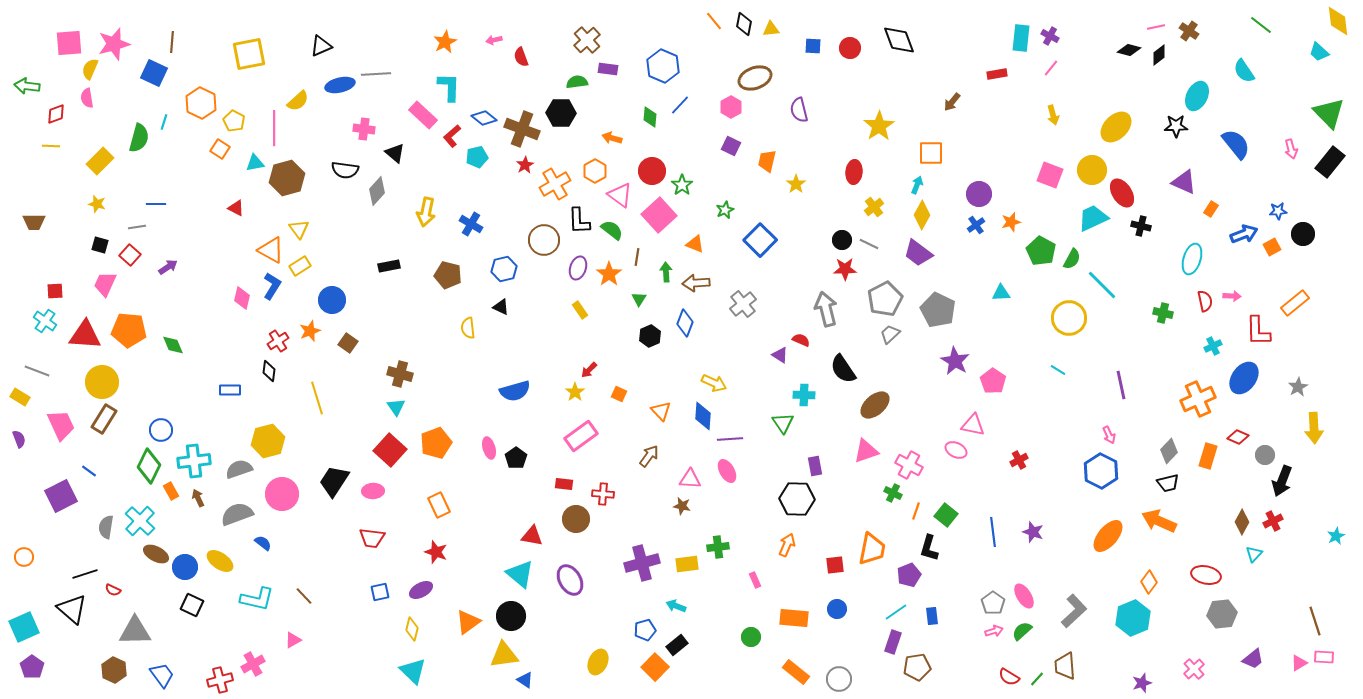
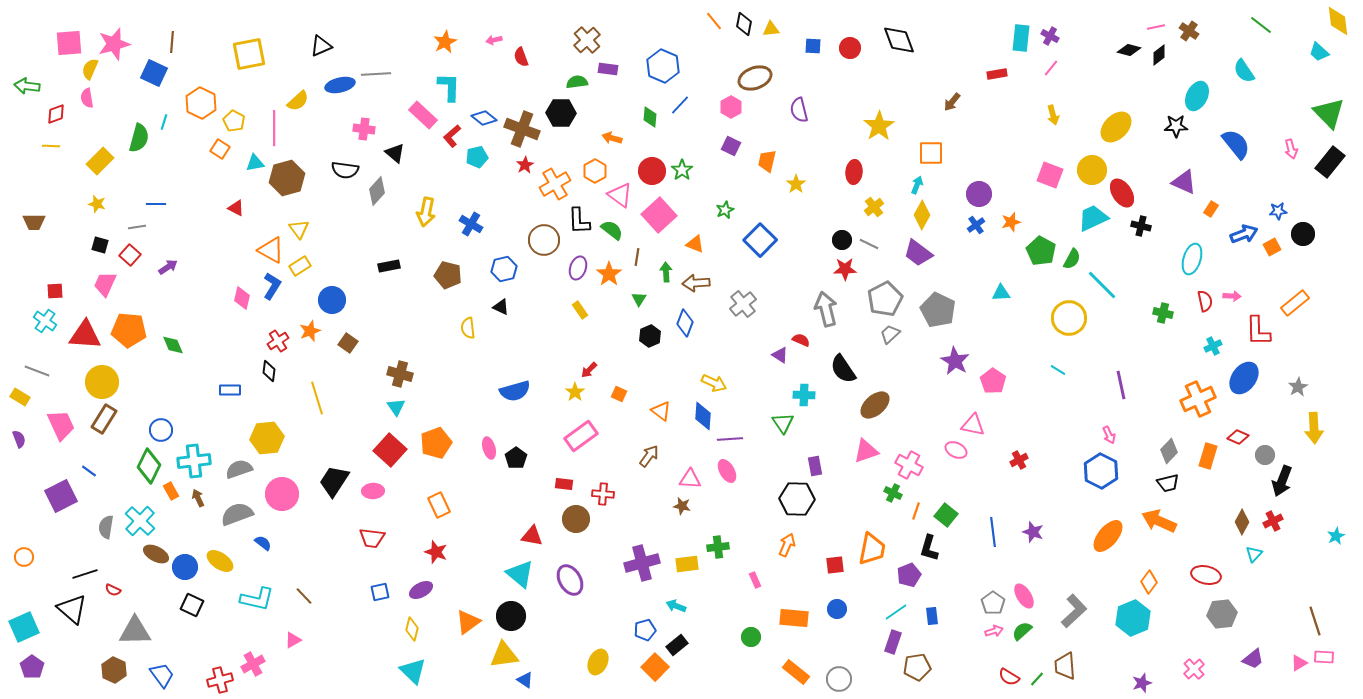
green star at (682, 185): moved 15 px up
orange triangle at (661, 411): rotated 10 degrees counterclockwise
yellow hexagon at (268, 441): moved 1 px left, 3 px up; rotated 8 degrees clockwise
